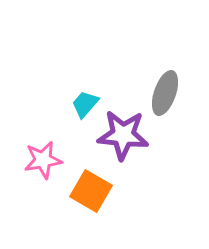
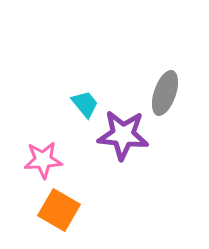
cyan trapezoid: rotated 100 degrees clockwise
pink star: rotated 6 degrees clockwise
orange square: moved 32 px left, 19 px down
